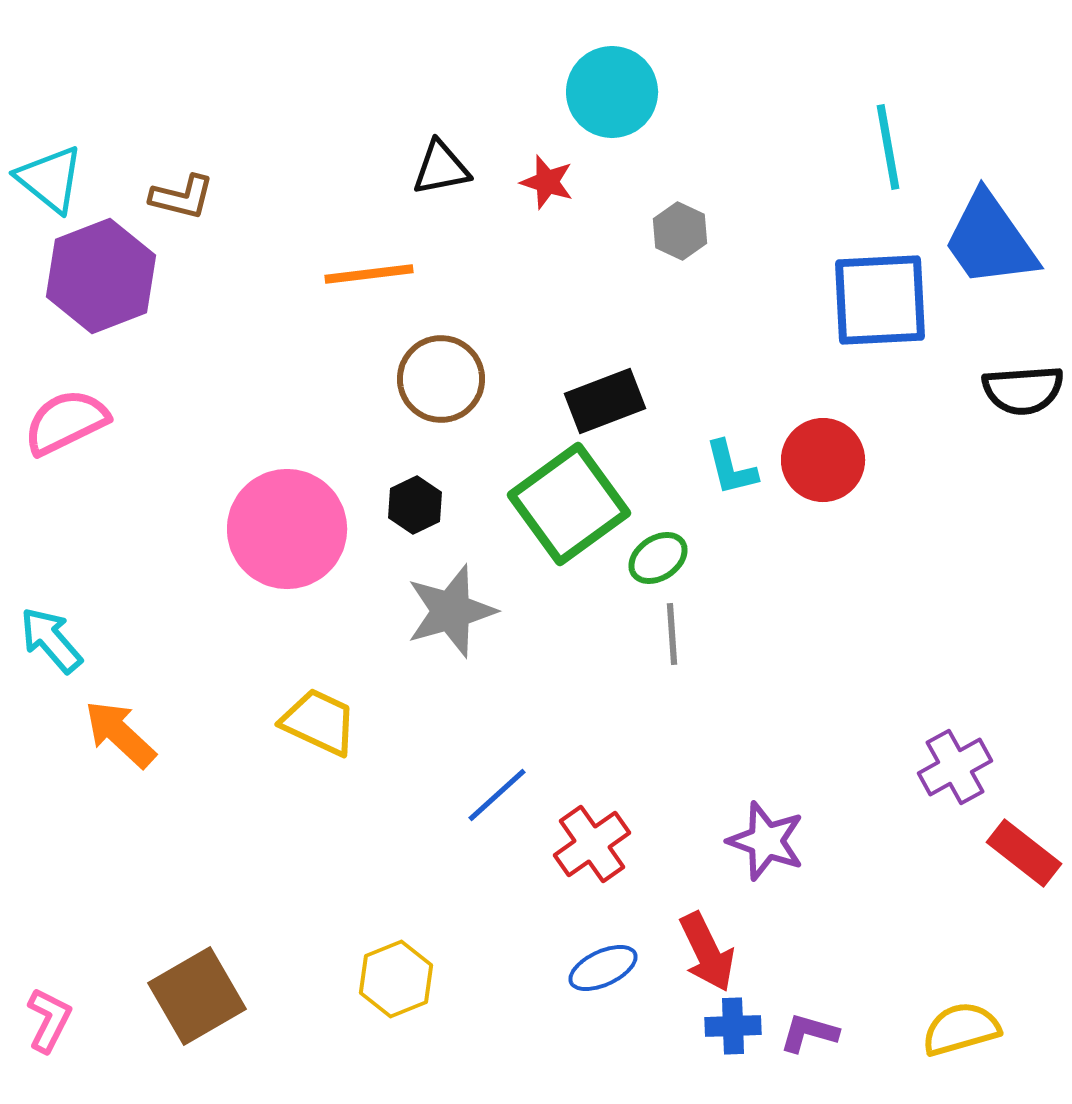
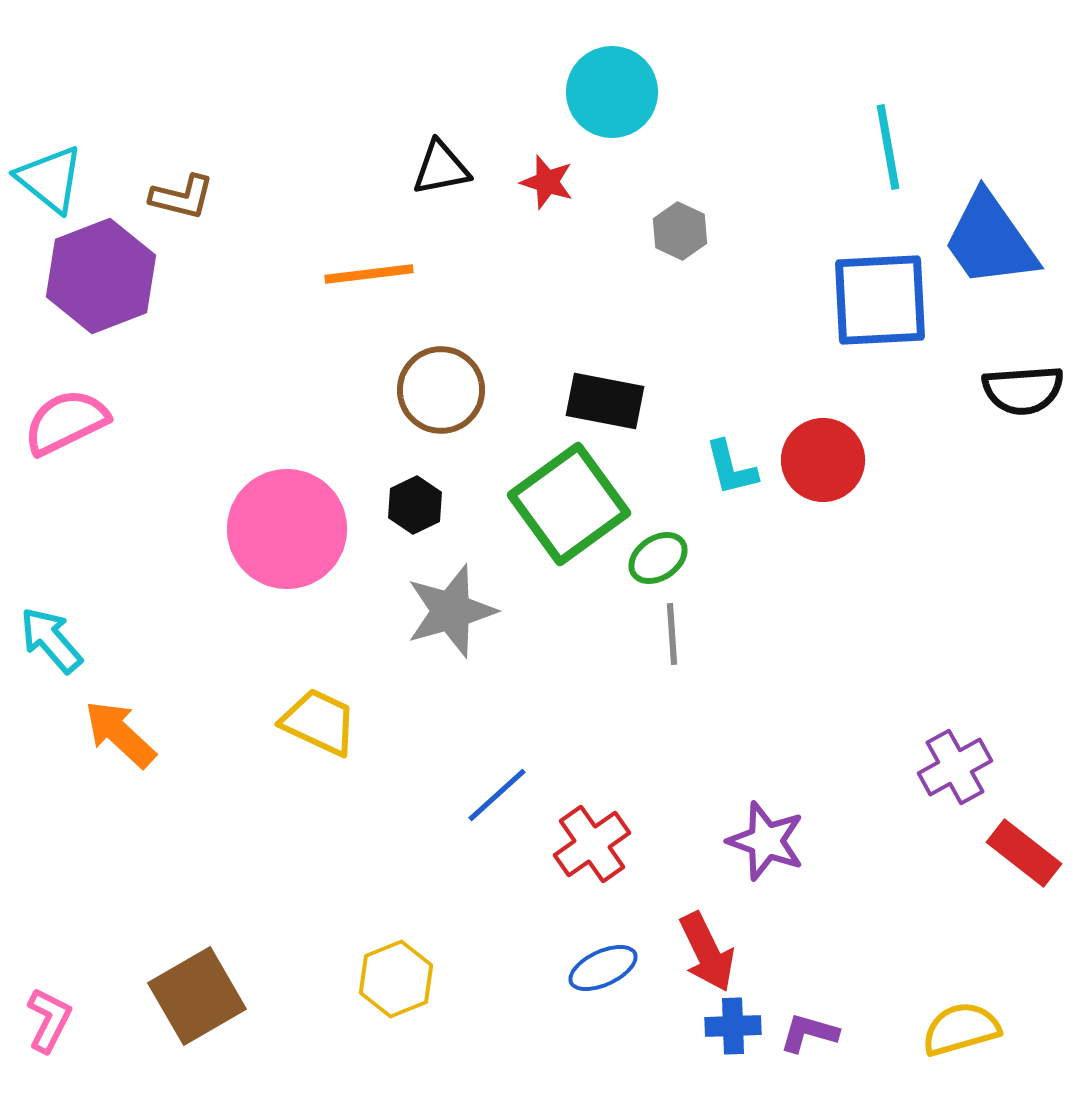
brown circle: moved 11 px down
black rectangle: rotated 32 degrees clockwise
